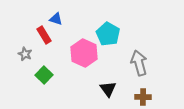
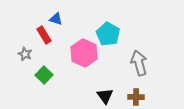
black triangle: moved 3 px left, 7 px down
brown cross: moved 7 px left
